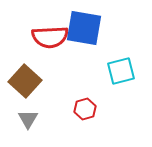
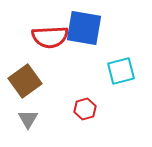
brown square: rotated 12 degrees clockwise
